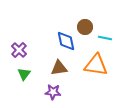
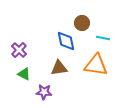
brown circle: moved 3 px left, 4 px up
cyan line: moved 2 px left
green triangle: rotated 40 degrees counterclockwise
purple star: moved 9 px left
